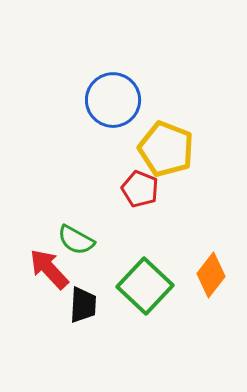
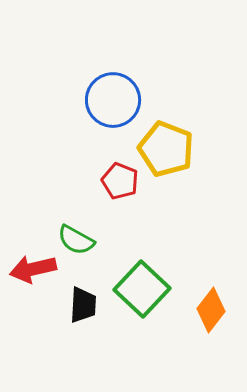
red pentagon: moved 20 px left, 8 px up
red arrow: moved 16 px left; rotated 60 degrees counterclockwise
orange diamond: moved 35 px down
green square: moved 3 px left, 3 px down
